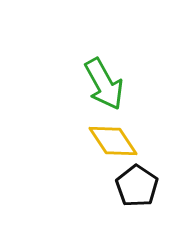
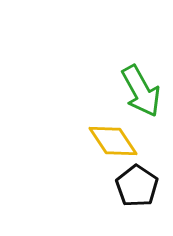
green arrow: moved 37 px right, 7 px down
